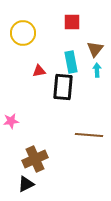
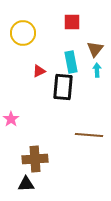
red triangle: rotated 16 degrees counterclockwise
pink star: moved 2 px up; rotated 28 degrees counterclockwise
brown cross: rotated 20 degrees clockwise
black triangle: rotated 24 degrees clockwise
